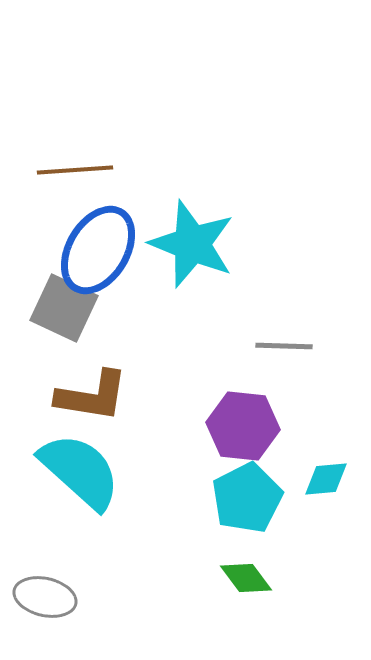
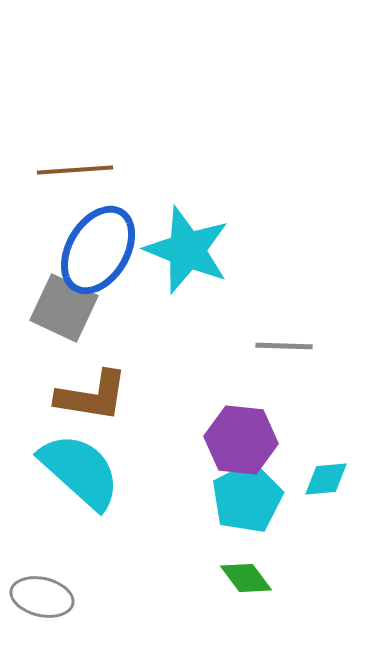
cyan star: moved 5 px left, 6 px down
purple hexagon: moved 2 px left, 14 px down
gray ellipse: moved 3 px left
